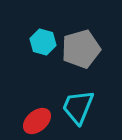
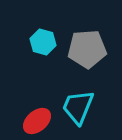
gray pentagon: moved 6 px right; rotated 12 degrees clockwise
